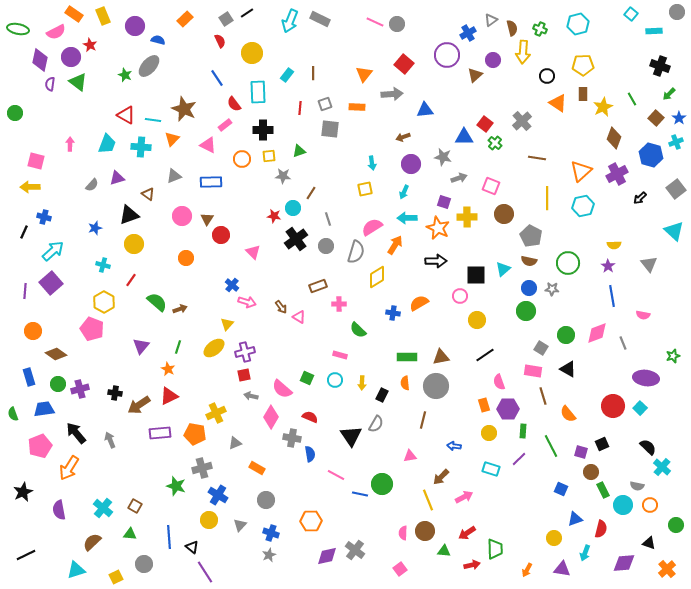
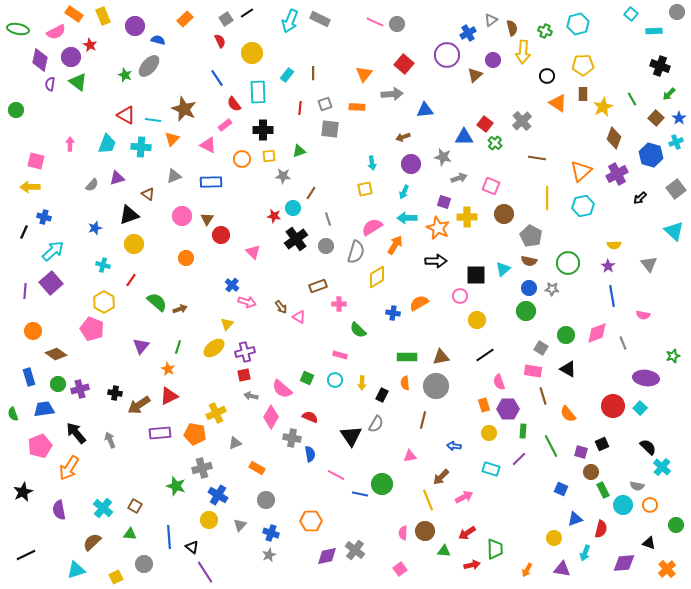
green cross at (540, 29): moved 5 px right, 2 px down
green circle at (15, 113): moved 1 px right, 3 px up
